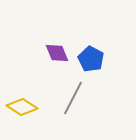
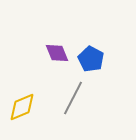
yellow diamond: rotated 56 degrees counterclockwise
